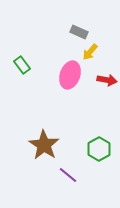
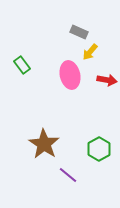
pink ellipse: rotated 32 degrees counterclockwise
brown star: moved 1 px up
